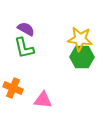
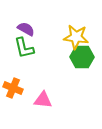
yellow star: moved 4 px left, 2 px up
